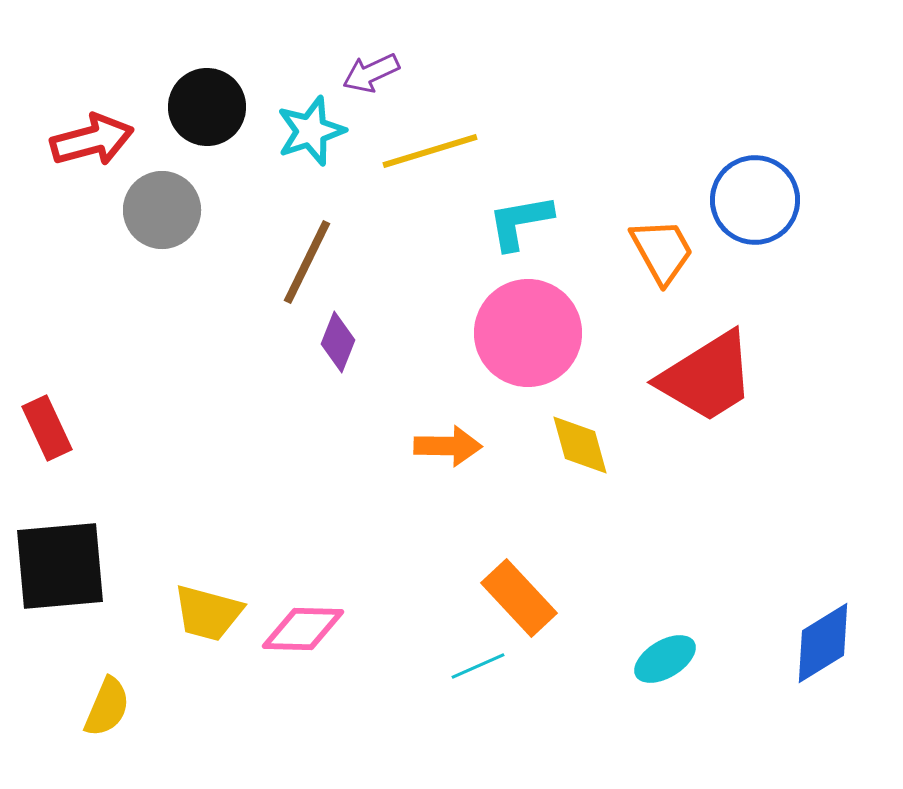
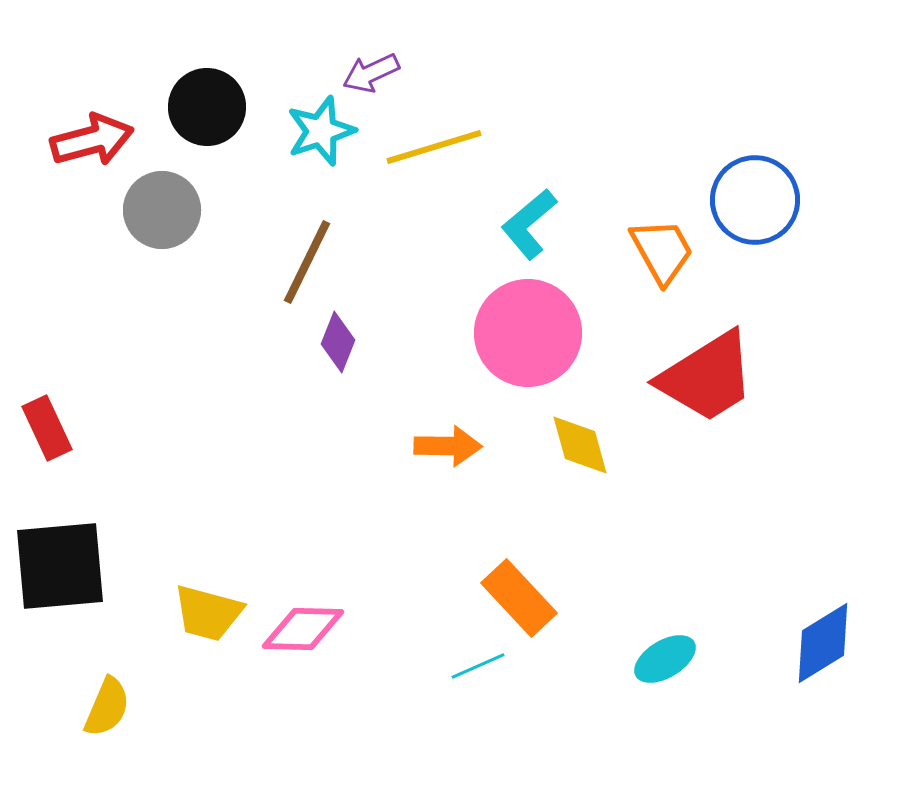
cyan star: moved 10 px right
yellow line: moved 4 px right, 4 px up
cyan L-shape: moved 9 px right, 2 px down; rotated 30 degrees counterclockwise
